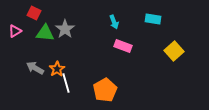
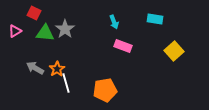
cyan rectangle: moved 2 px right
orange pentagon: rotated 20 degrees clockwise
